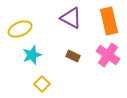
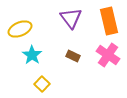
purple triangle: rotated 25 degrees clockwise
cyan star: rotated 18 degrees counterclockwise
